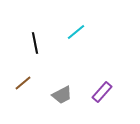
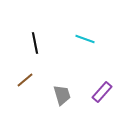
cyan line: moved 9 px right, 7 px down; rotated 60 degrees clockwise
brown line: moved 2 px right, 3 px up
gray trapezoid: rotated 80 degrees counterclockwise
